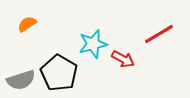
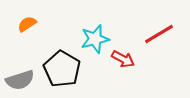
cyan star: moved 2 px right, 5 px up
black pentagon: moved 3 px right, 4 px up
gray semicircle: moved 1 px left
